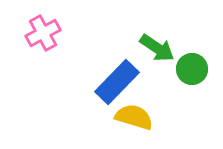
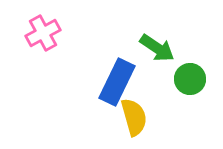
green circle: moved 2 px left, 10 px down
blue rectangle: rotated 18 degrees counterclockwise
yellow semicircle: rotated 57 degrees clockwise
